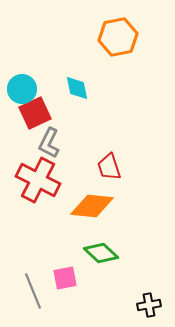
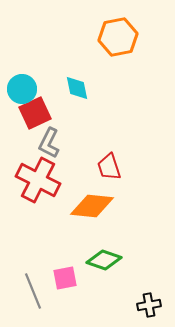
green diamond: moved 3 px right, 7 px down; rotated 24 degrees counterclockwise
